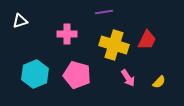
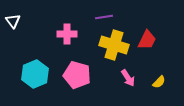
purple line: moved 5 px down
white triangle: moved 7 px left; rotated 49 degrees counterclockwise
